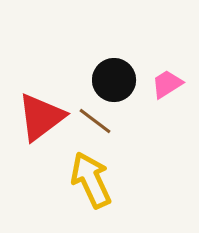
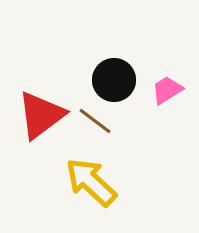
pink trapezoid: moved 6 px down
red triangle: moved 2 px up
yellow arrow: moved 2 px down; rotated 22 degrees counterclockwise
